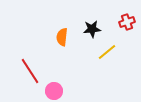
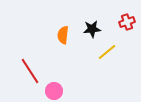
orange semicircle: moved 1 px right, 2 px up
